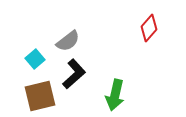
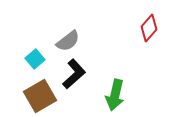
brown square: rotated 16 degrees counterclockwise
